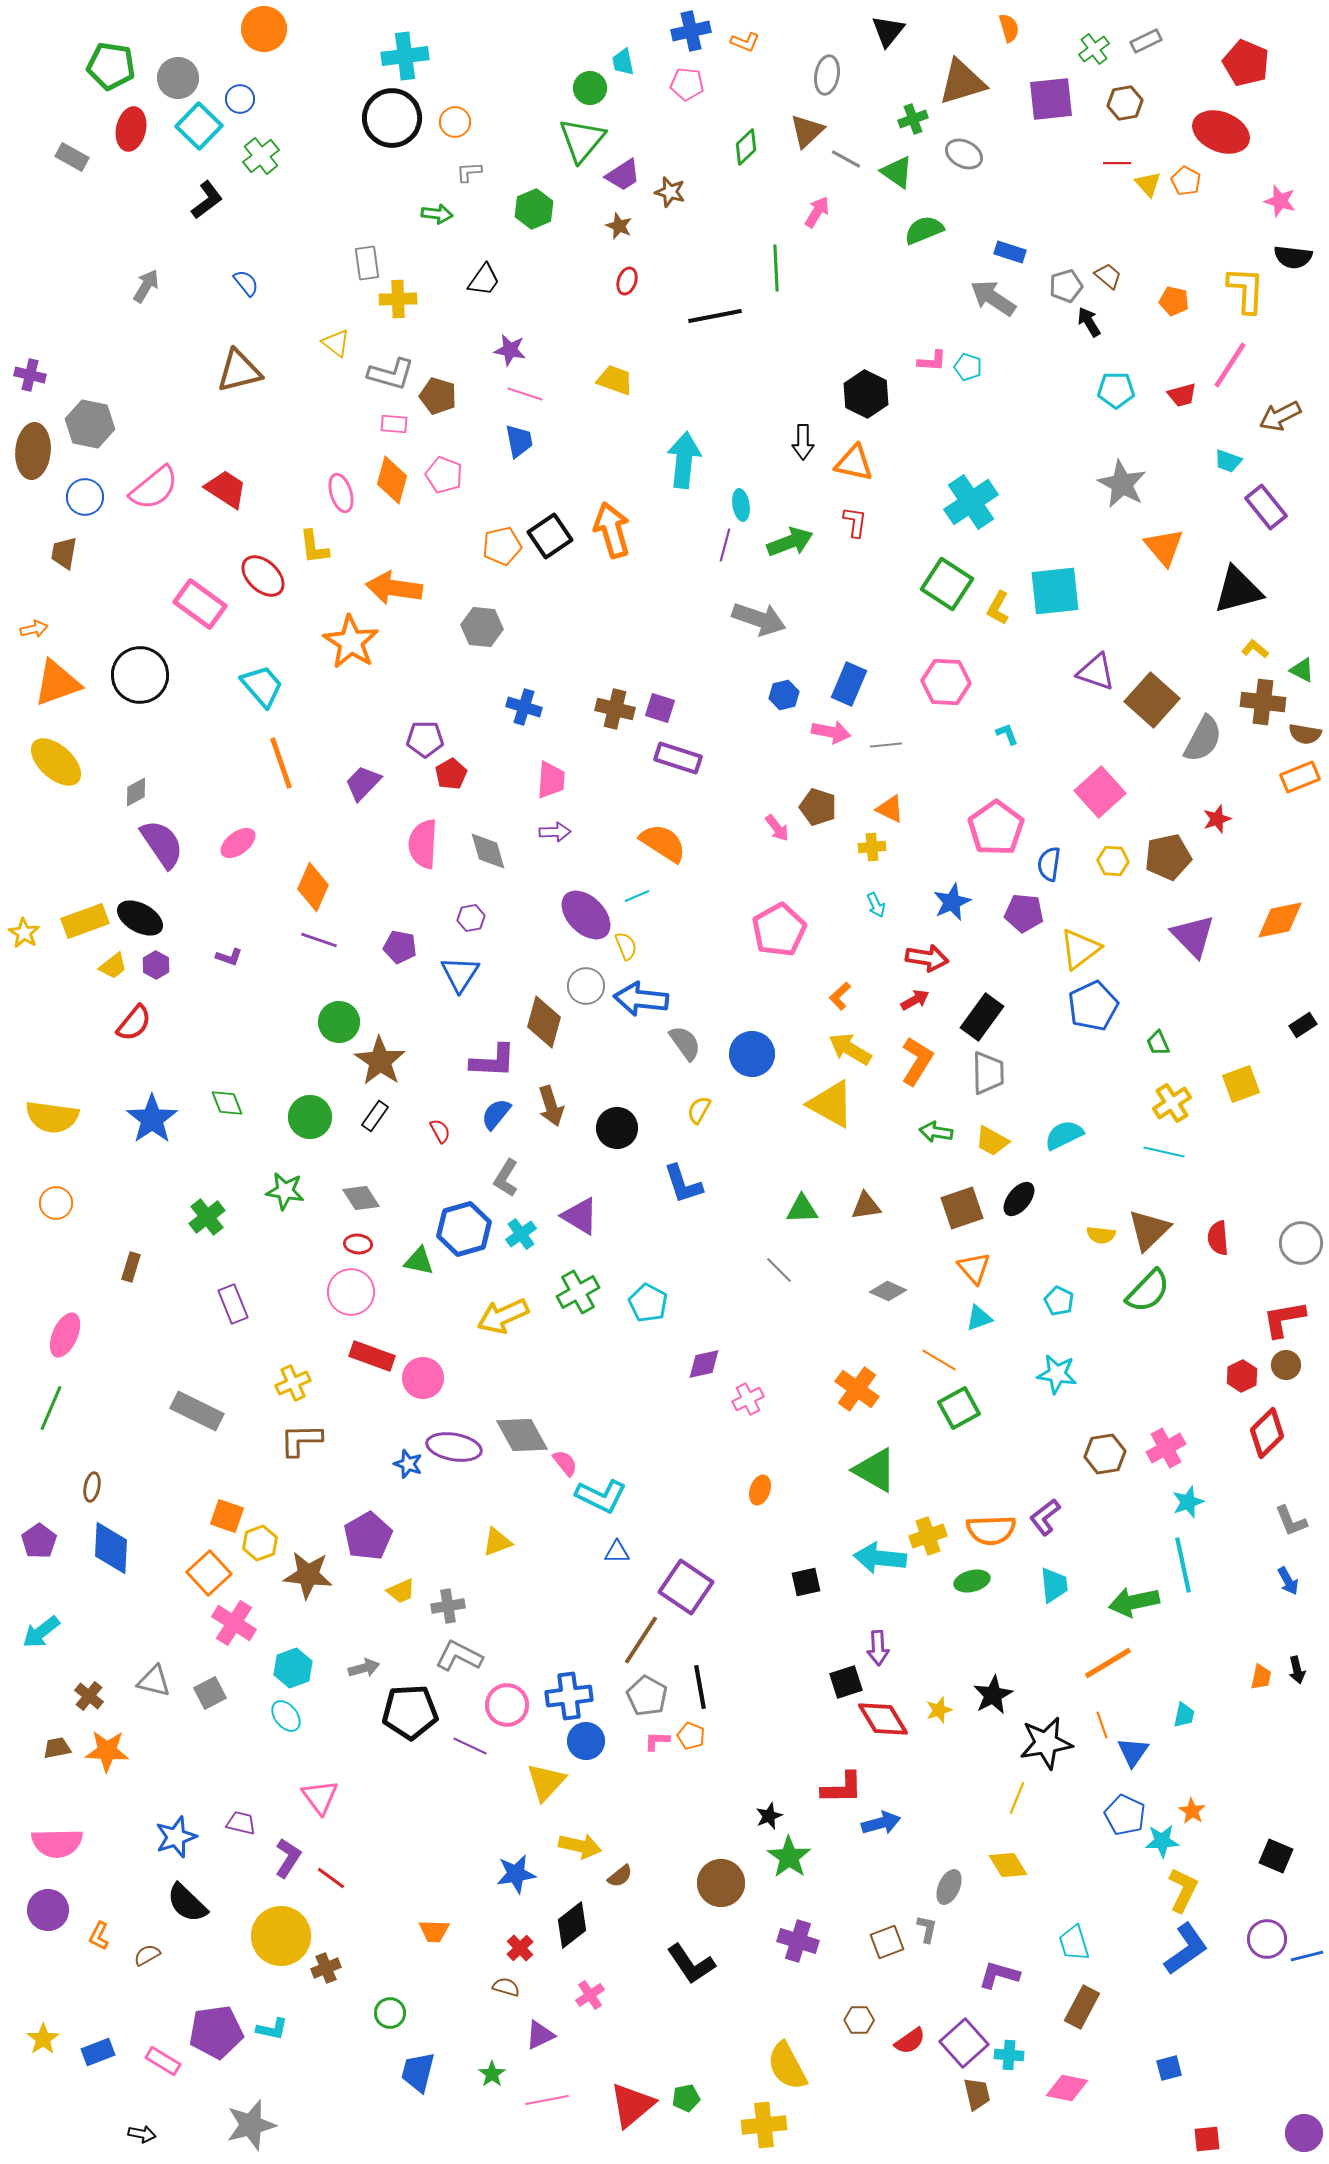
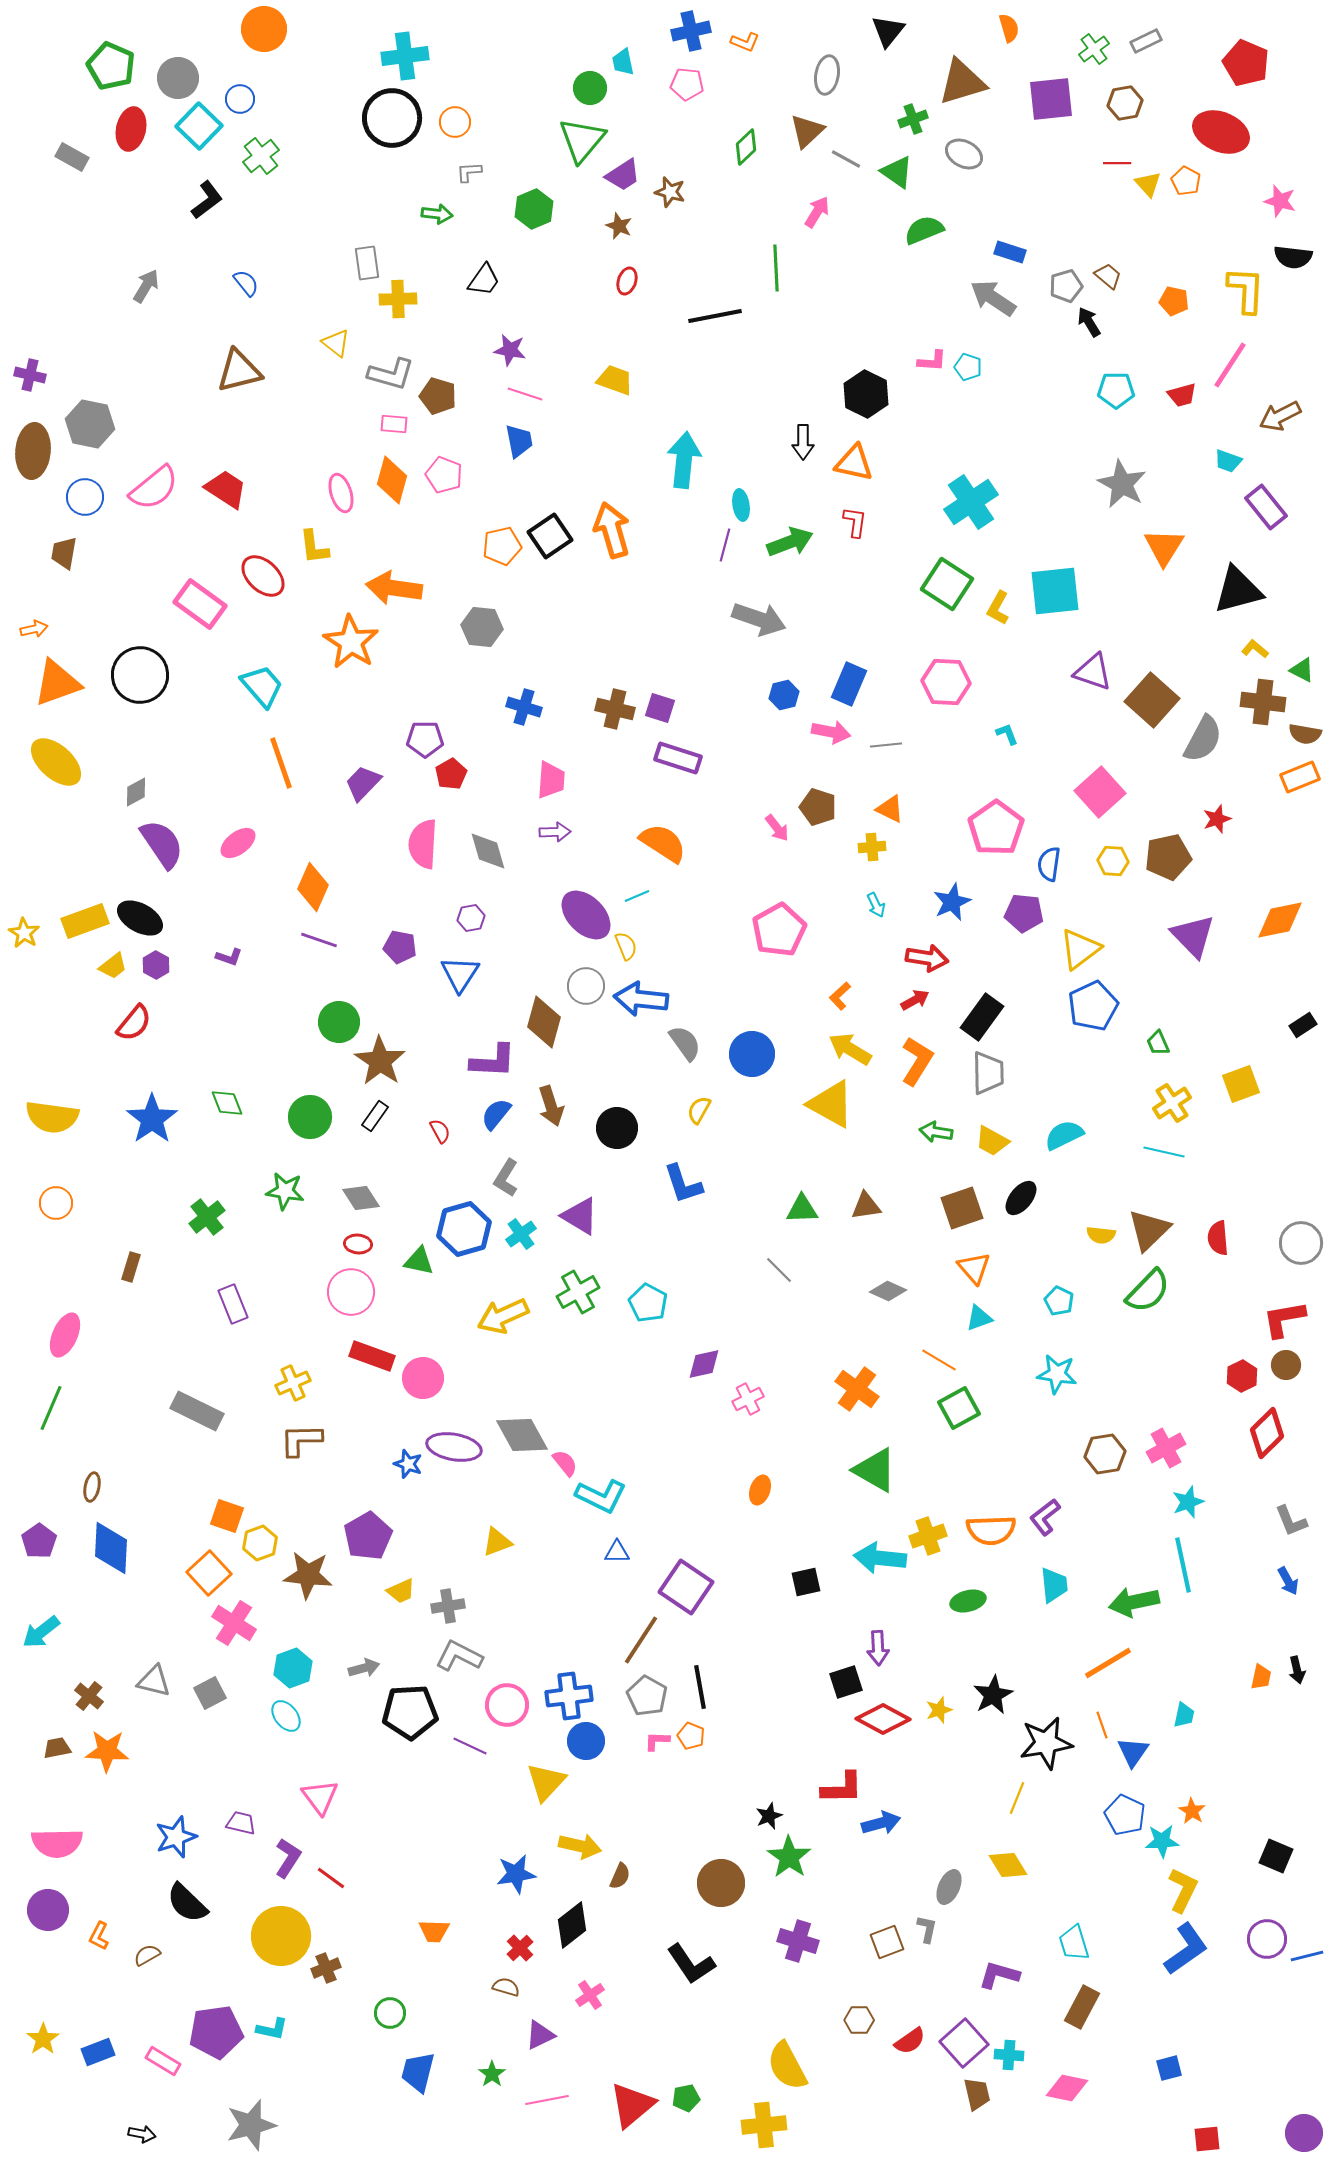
green pentagon at (111, 66): rotated 15 degrees clockwise
orange triangle at (1164, 547): rotated 12 degrees clockwise
purple triangle at (1096, 672): moved 3 px left
black ellipse at (1019, 1199): moved 2 px right, 1 px up
green ellipse at (972, 1581): moved 4 px left, 20 px down
red diamond at (883, 1719): rotated 30 degrees counterclockwise
brown semicircle at (620, 1876): rotated 28 degrees counterclockwise
